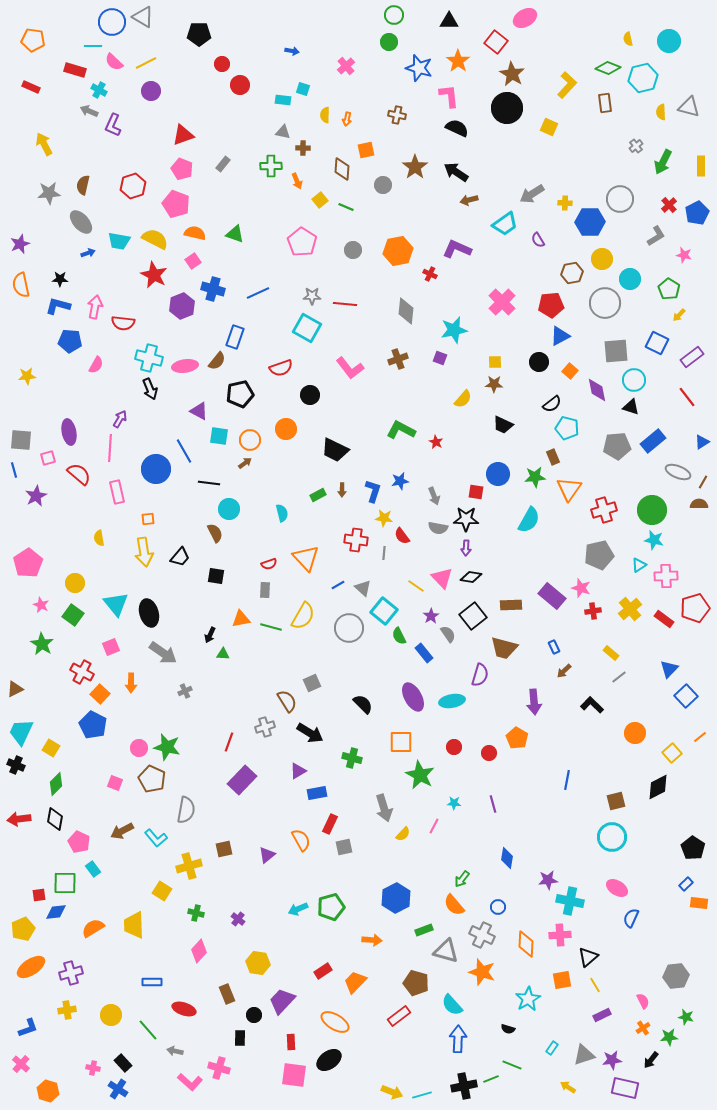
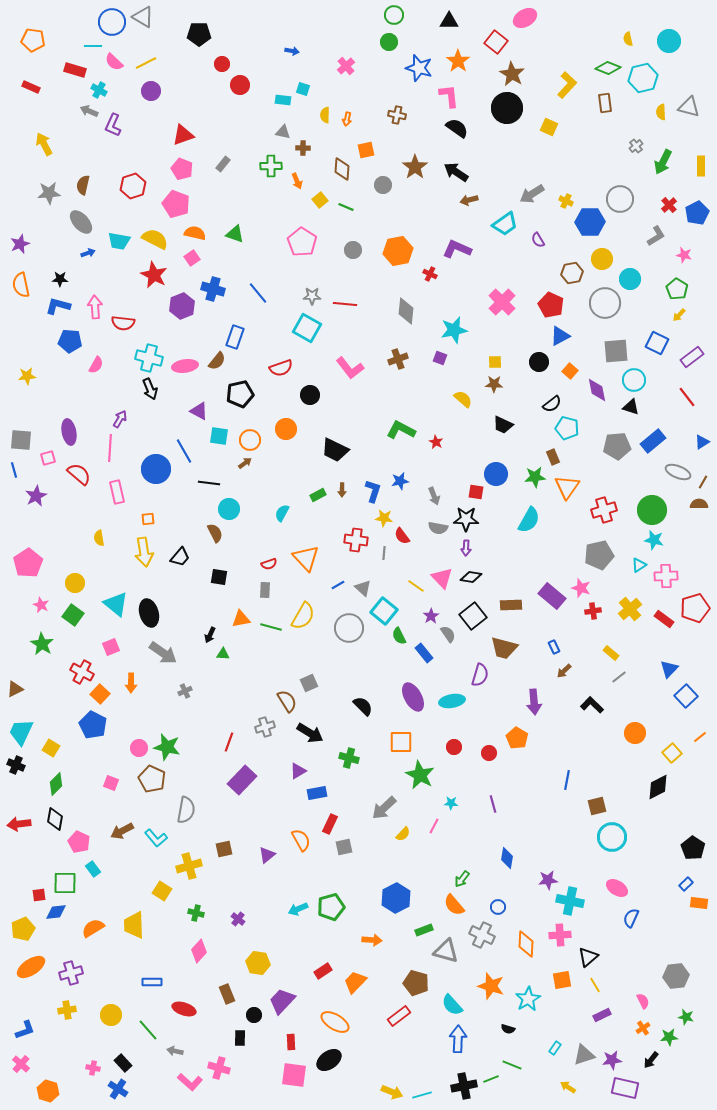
black semicircle at (457, 128): rotated 10 degrees clockwise
yellow cross at (565, 203): moved 1 px right, 2 px up; rotated 24 degrees clockwise
pink square at (193, 261): moved 1 px left, 3 px up
green pentagon at (669, 289): moved 8 px right
blue line at (258, 293): rotated 75 degrees clockwise
red pentagon at (551, 305): rotated 30 degrees clockwise
pink arrow at (95, 307): rotated 15 degrees counterclockwise
yellow semicircle at (463, 399): rotated 90 degrees counterclockwise
blue circle at (498, 474): moved 2 px left
orange triangle at (569, 489): moved 2 px left, 2 px up
cyan semicircle at (282, 513): rotated 138 degrees counterclockwise
black square at (216, 576): moved 3 px right, 1 px down
cyan triangle at (116, 604): rotated 12 degrees counterclockwise
gray square at (312, 683): moved 3 px left
black semicircle at (363, 704): moved 2 px down
green cross at (352, 758): moved 3 px left
pink square at (115, 783): moved 4 px left
brown square at (616, 801): moved 19 px left, 5 px down
cyan star at (454, 803): moved 3 px left
gray arrow at (384, 808): rotated 64 degrees clockwise
red arrow at (19, 819): moved 5 px down
orange star at (482, 972): moved 9 px right, 14 px down
blue L-shape at (28, 1028): moved 3 px left, 2 px down
cyan rectangle at (552, 1048): moved 3 px right
